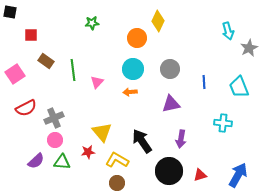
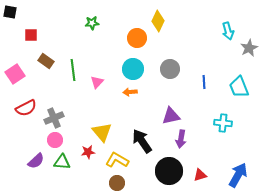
purple triangle: moved 12 px down
